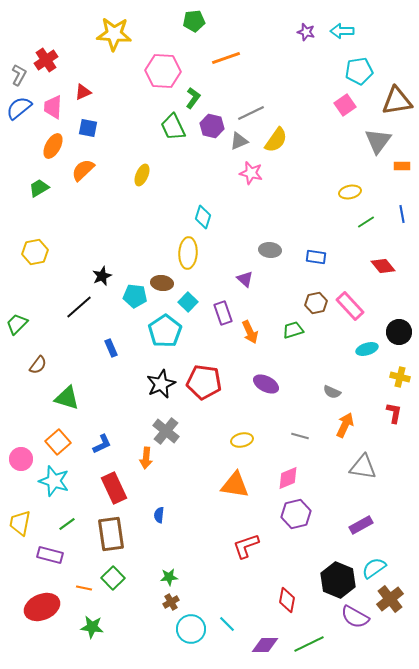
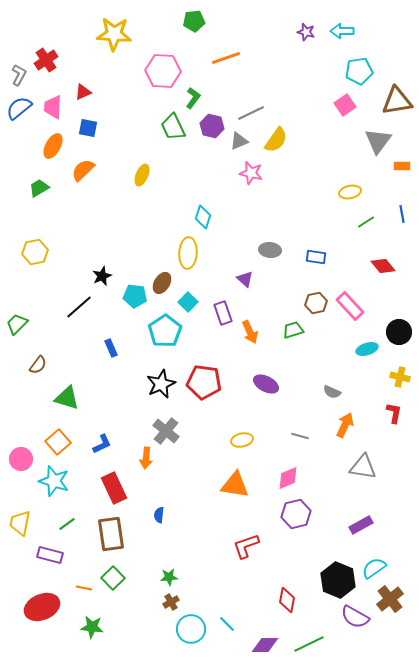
brown ellipse at (162, 283): rotated 65 degrees counterclockwise
